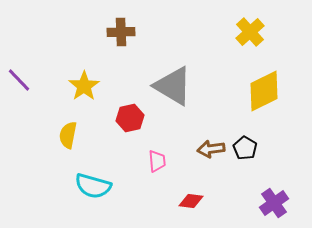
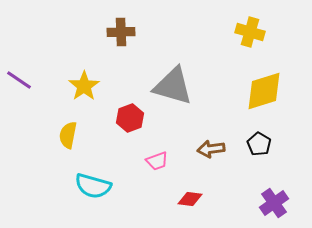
yellow cross: rotated 32 degrees counterclockwise
purple line: rotated 12 degrees counterclockwise
gray triangle: rotated 15 degrees counterclockwise
yellow diamond: rotated 9 degrees clockwise
red hexagon: rotated 8 degrees counterclockwise
black pentagon: moved 14 px right, 4 px up
pink trapezoid: rotated 75 degrees clockwise
red diamond: moved 1 px left, 2 px up
